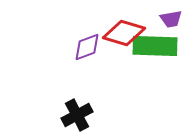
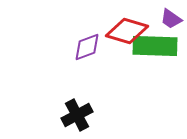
purple trapezoid: rotated 45 degrees clockwise
red diamond: moved 3 px right, 2 px up
